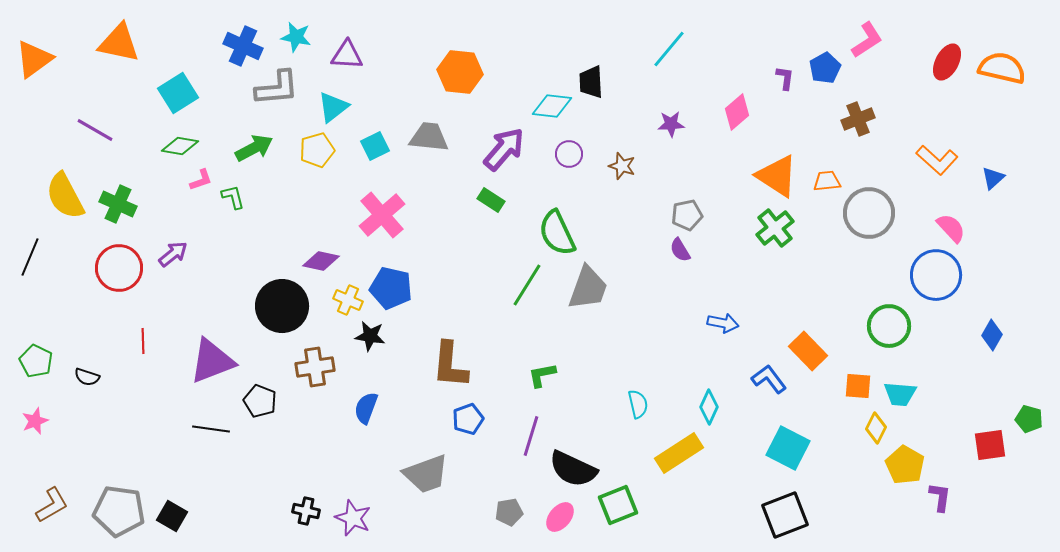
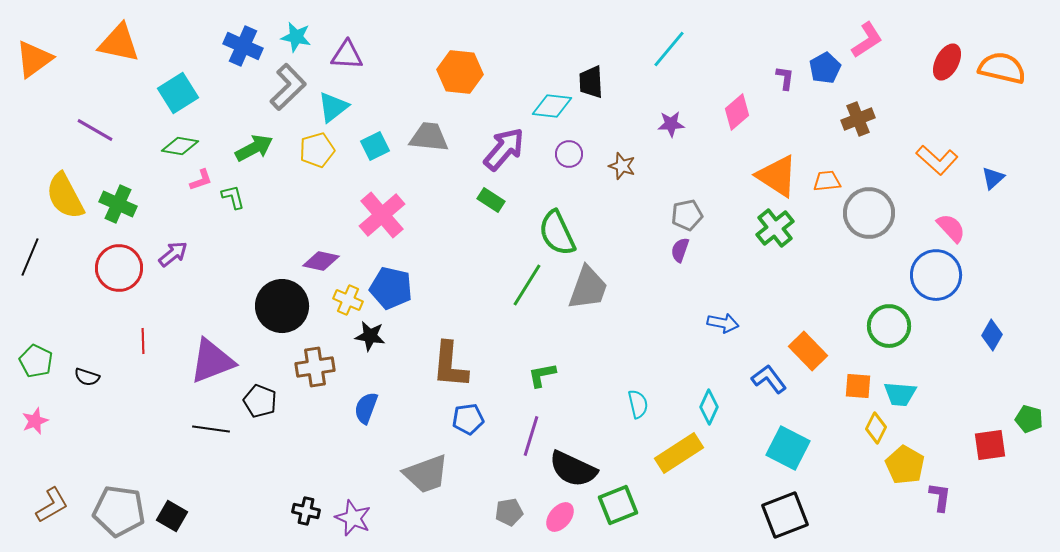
gray L-shape at (277, 88): moved 11 px right, 1 px up; rotated 39 degrees counterclockwise
purple semicircle at (680, 250): rotated 50 degrees clockwise
blue pentagon at (468, 419): rotated 12 degrees clockwise
